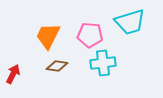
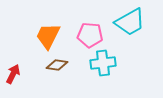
cyan trapezoid: rotated 12 degrees counterclockwise
brown diamond: moved 1 px up
